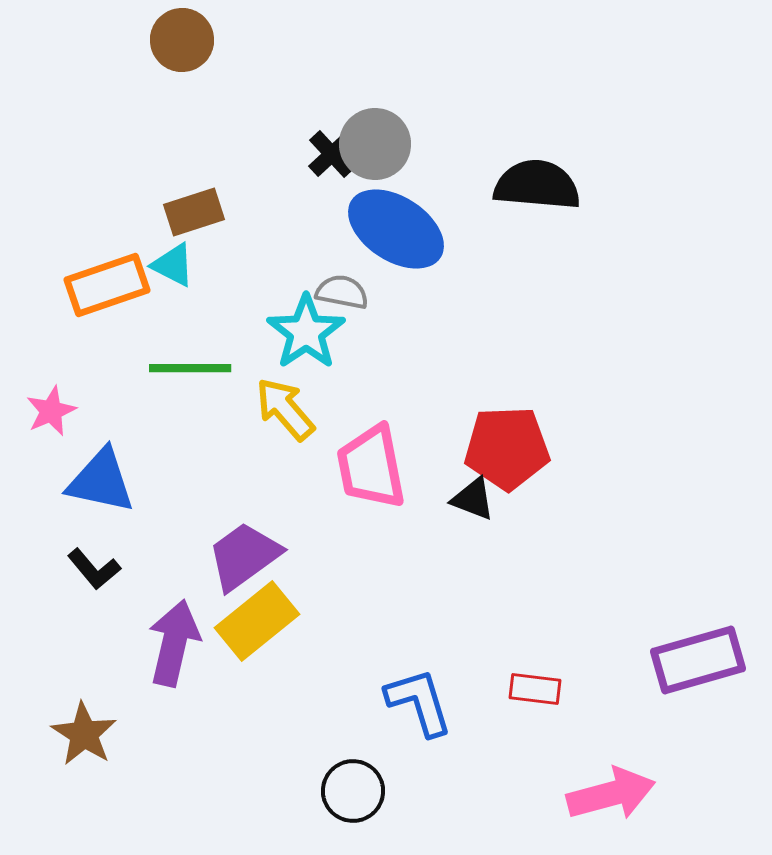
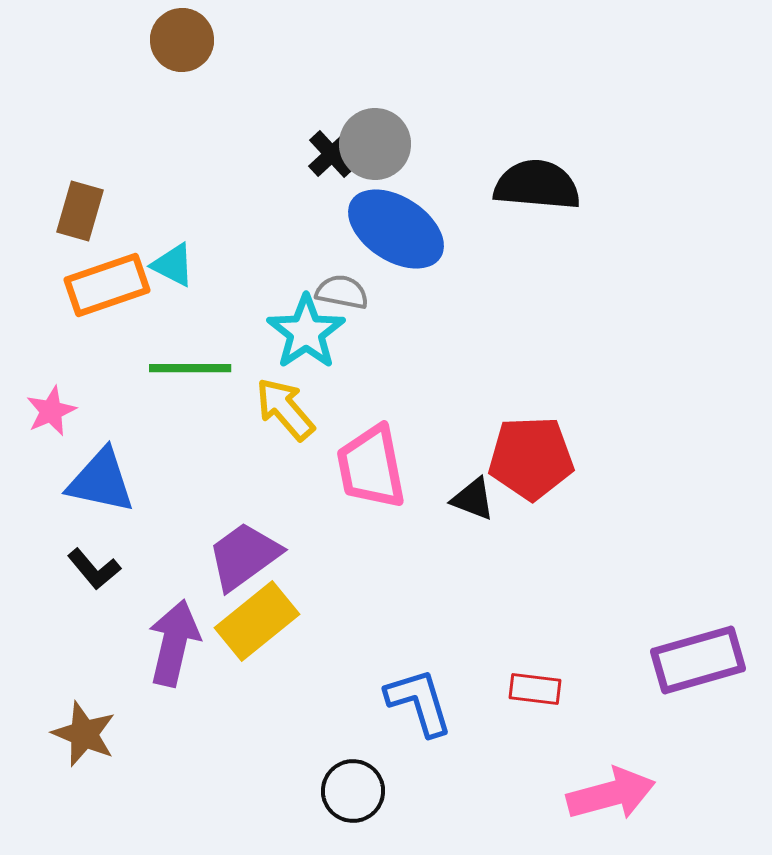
brown rectangle: moved 114 px left, 1 px up; rotated 56 degrees counterclockwise
red pentagon: moved 24 px right, 10 px down
brown star: rotated 10 degrees counterclockwise
